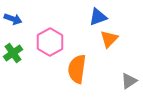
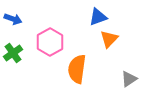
gray triangle: moved 2 px up
